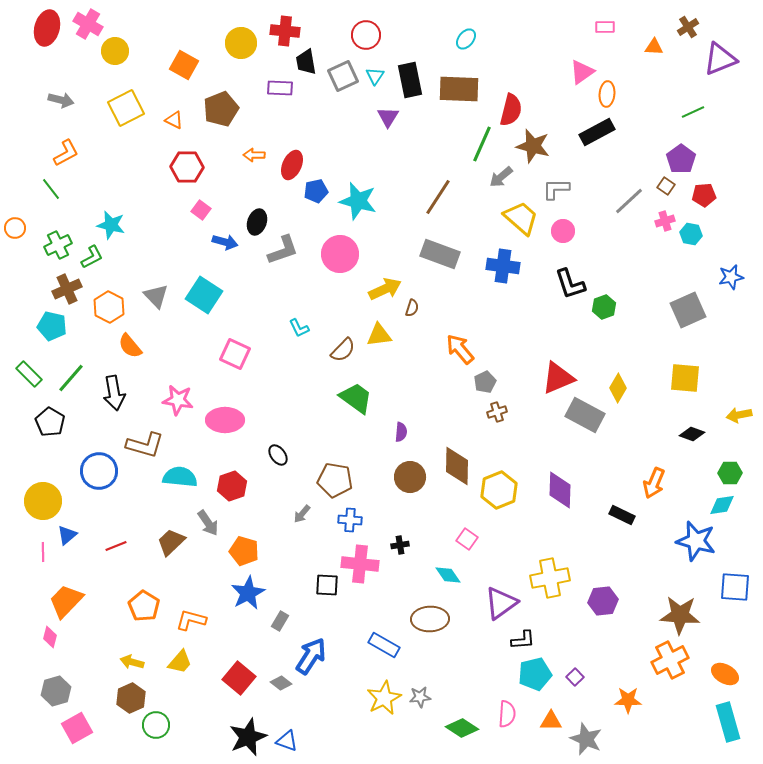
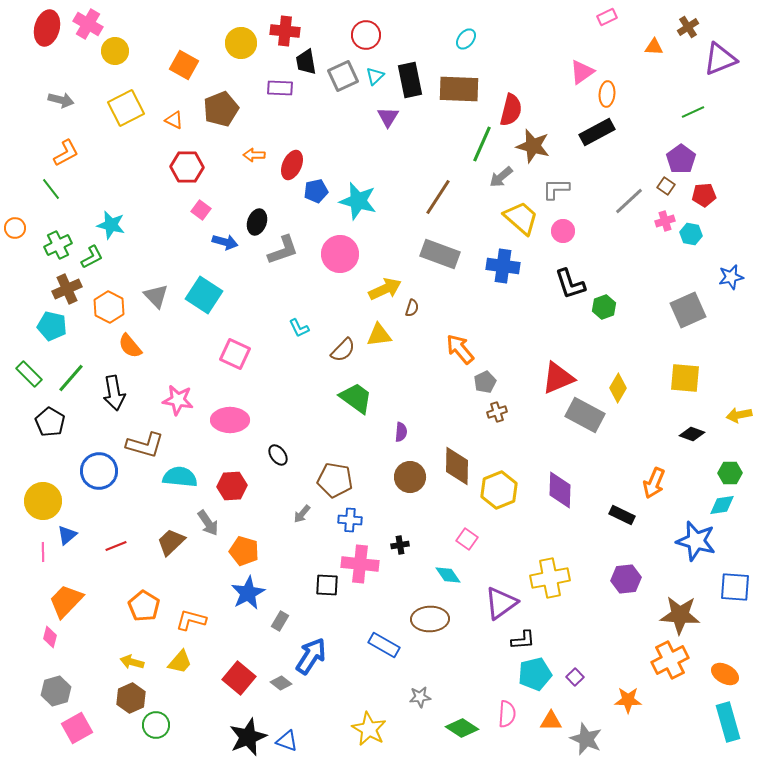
pink rectangle at (605, 27): moved 2 px right, 10 px up; rotated 24 degrees counterclockwise
cyan triangle at (375, 76): rotated 12 degrees clockwise
pink ellipse at (225, 420): moved 5 px right
red hexagon at (232, 486): rotated 16 degrees clockwise
purple hexagon at (603, 601): moved 23 px right, 22 px up
yellow star at (384, 698): moved 15 px left, 31 px down; rotated 16 degrees counterclockwise
